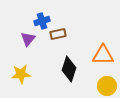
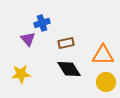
blue cross: moved 2 px down
brown rectangle: moved 8 px right, 9 px down
purple triangle: rotated 21 degrees counterclockwise
black diamond: rotated 50 degrees counterclockwise
yellow circle: moved 1 px left, 4 px up
